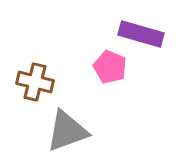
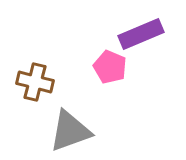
purple rectangle: rotated 39 degrees counterclockwise
gray triangle: moved 3 px right
